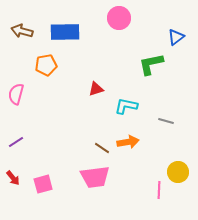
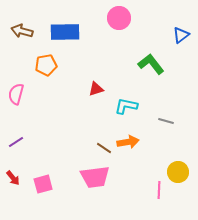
blue triangle: moved 5 px right, 2 px up
green L-shape: rotated 64 degrees clockwise
brown line: moved 2 px right
